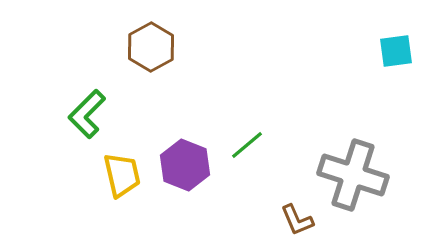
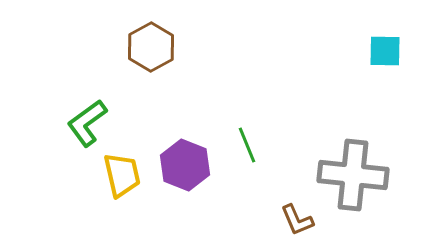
cyan square: moved 11 px left; rotated 9 degrees clockwise
green L-shape: moved 9 px down; rotated 9 degrees clockwise
green line: rotated 72 degrees counterclockwise
gray cross: rotated 12 degrees counterclockwise
